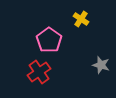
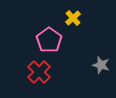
yellow cross: moved 8 px left, 1 px up; rotated 14 degrees clockwise
red cross: rotated 10 degrees counterclockwise
